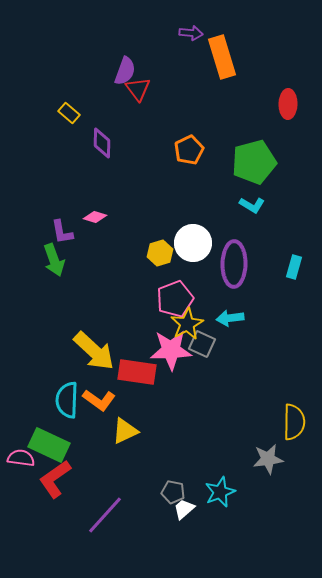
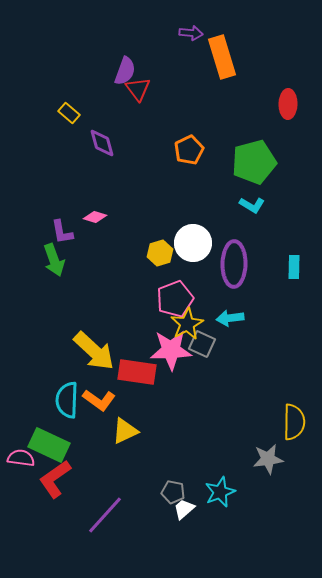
purple diamond: rotated 16 degrees counterclockwise
cyan rectangle: rotated 15 degrees counterclockwise
